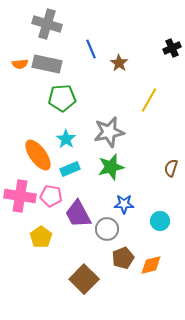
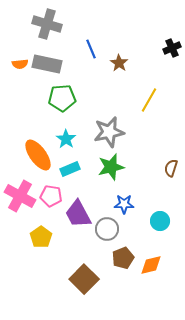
pink cross: rotated 20 degrees clockwise
